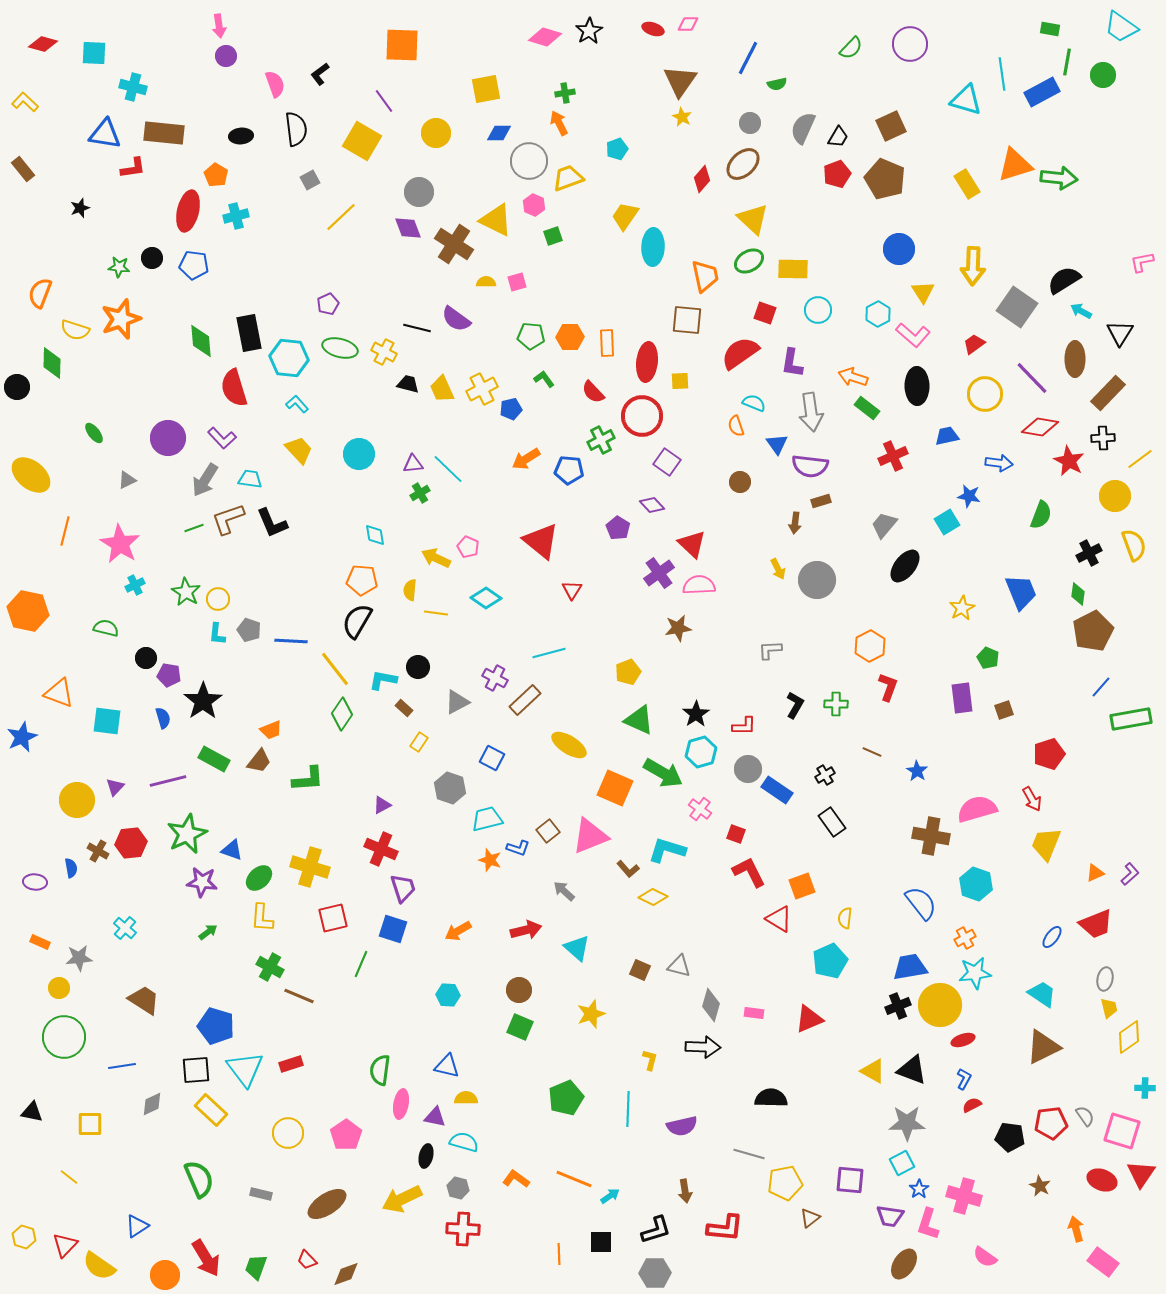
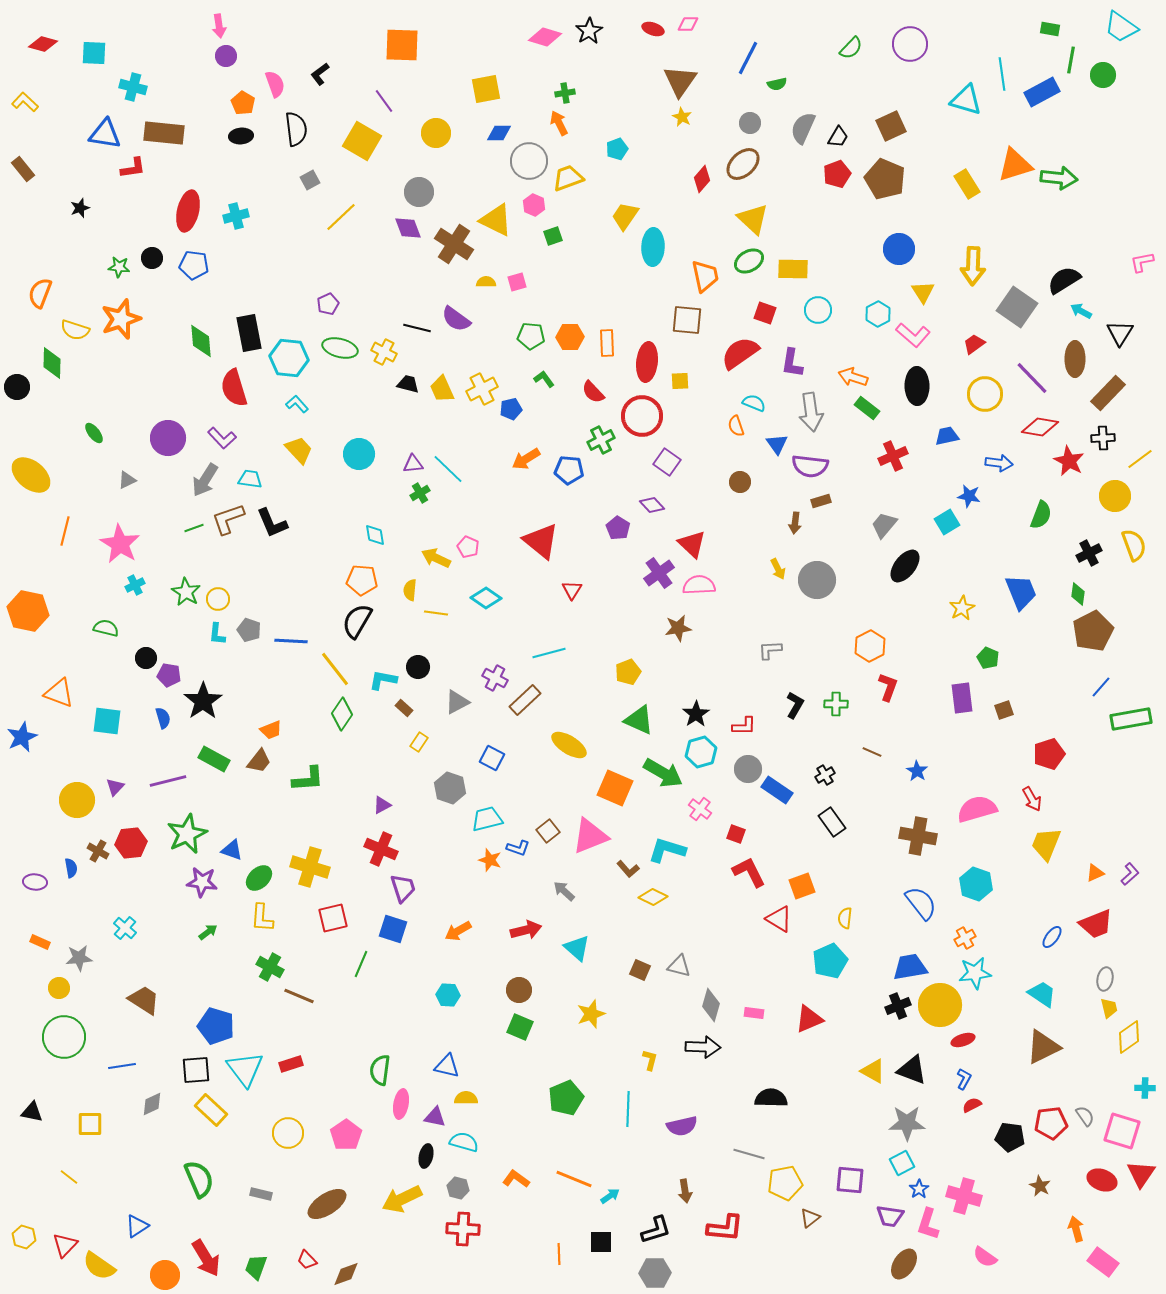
green line at (1067, 62): moved 4 px right, 2 px up
orange pentagon at (216, 175): moved 27 px right, 72 px up
brown cross at (931, 836): moved 13 px left
